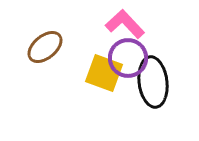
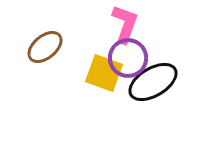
pink L-shape: rotated 63 degrees clockwise
black ellipse: rotated 66 degrees clockwise
